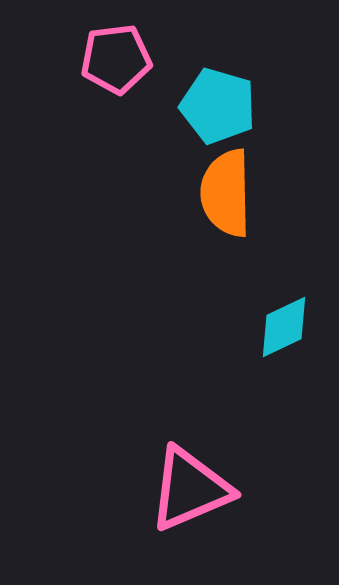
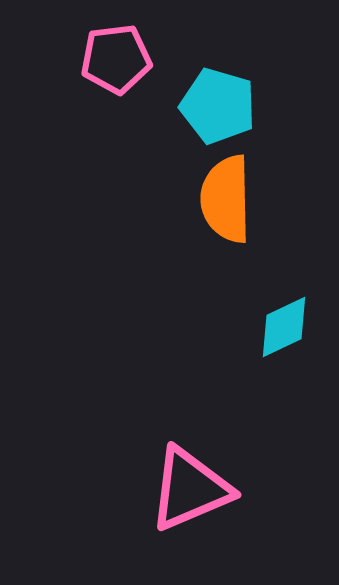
orange semicircle: moved 6 px down
